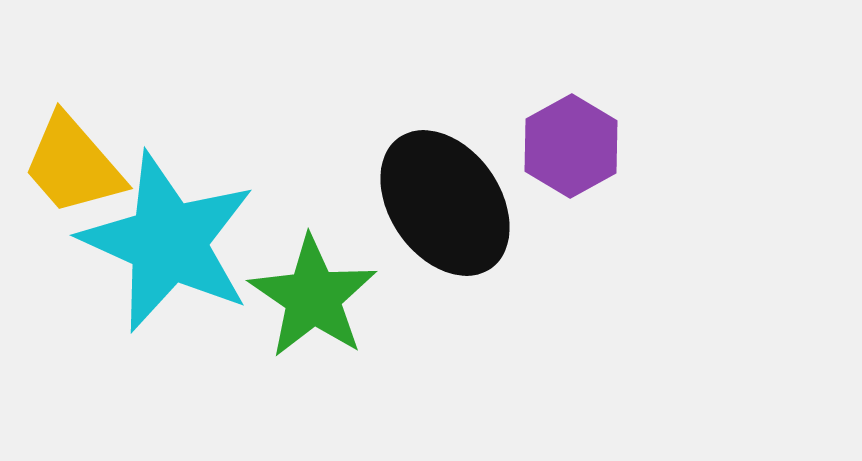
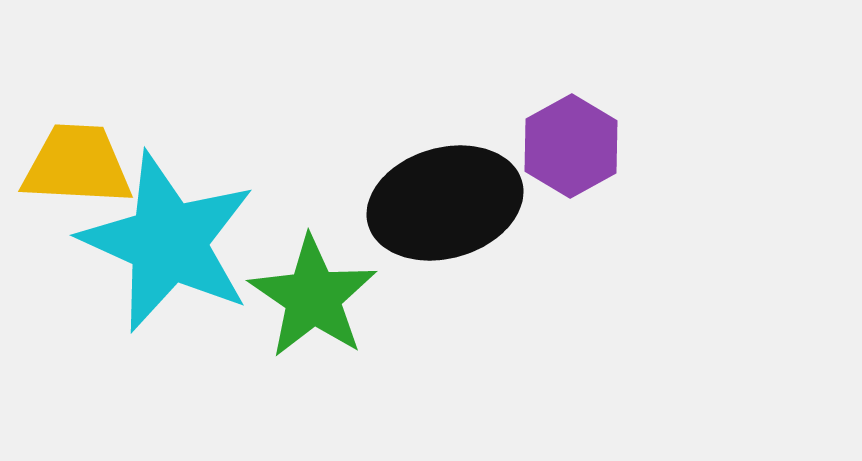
yellow trapezoid: moved 4 px right; rotated 134 degrees clockwise
black ellipse: rotated 71 degrees counterclockwise
